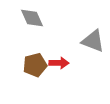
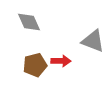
gray diamond: moved 3 px left, 4 px down
red arrow: moved 2 px right, 2 px up
